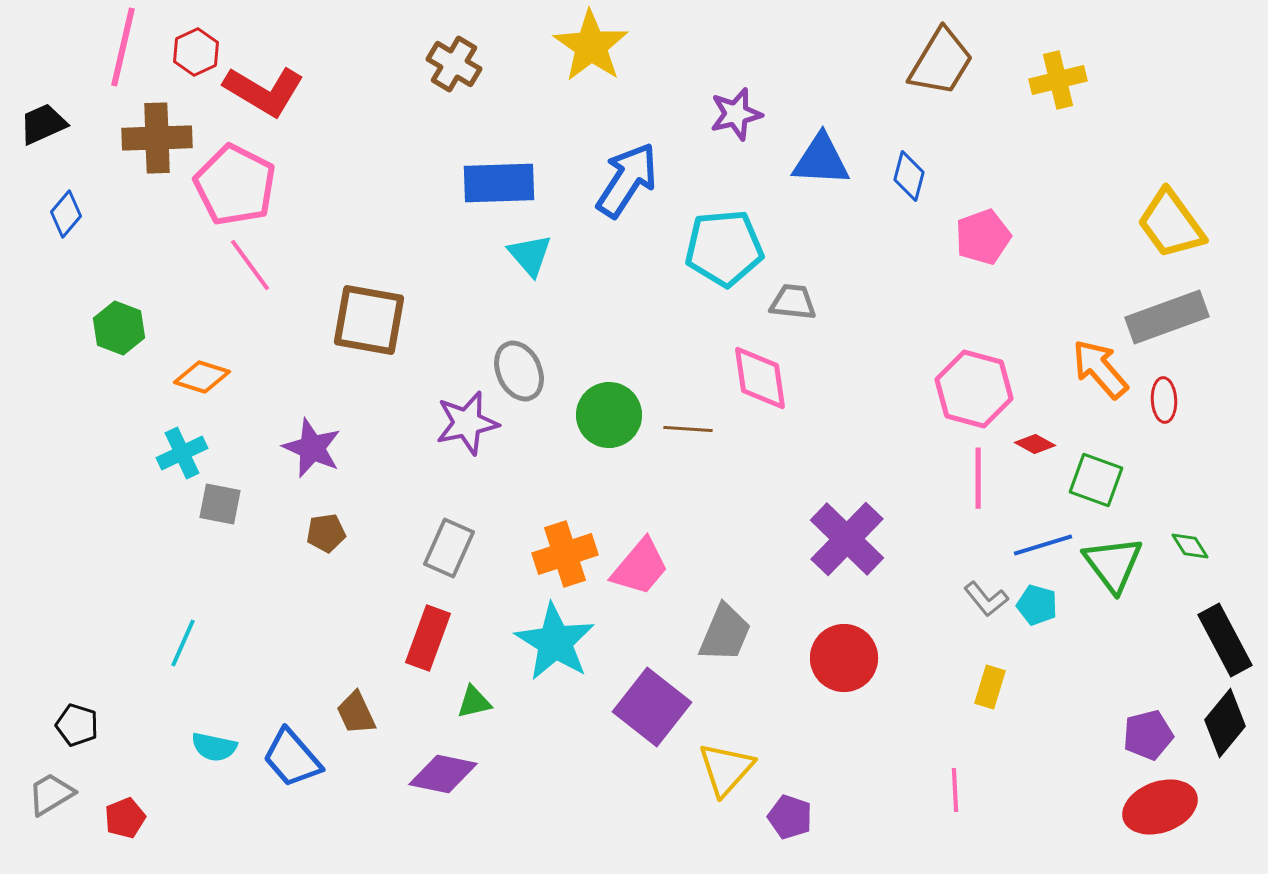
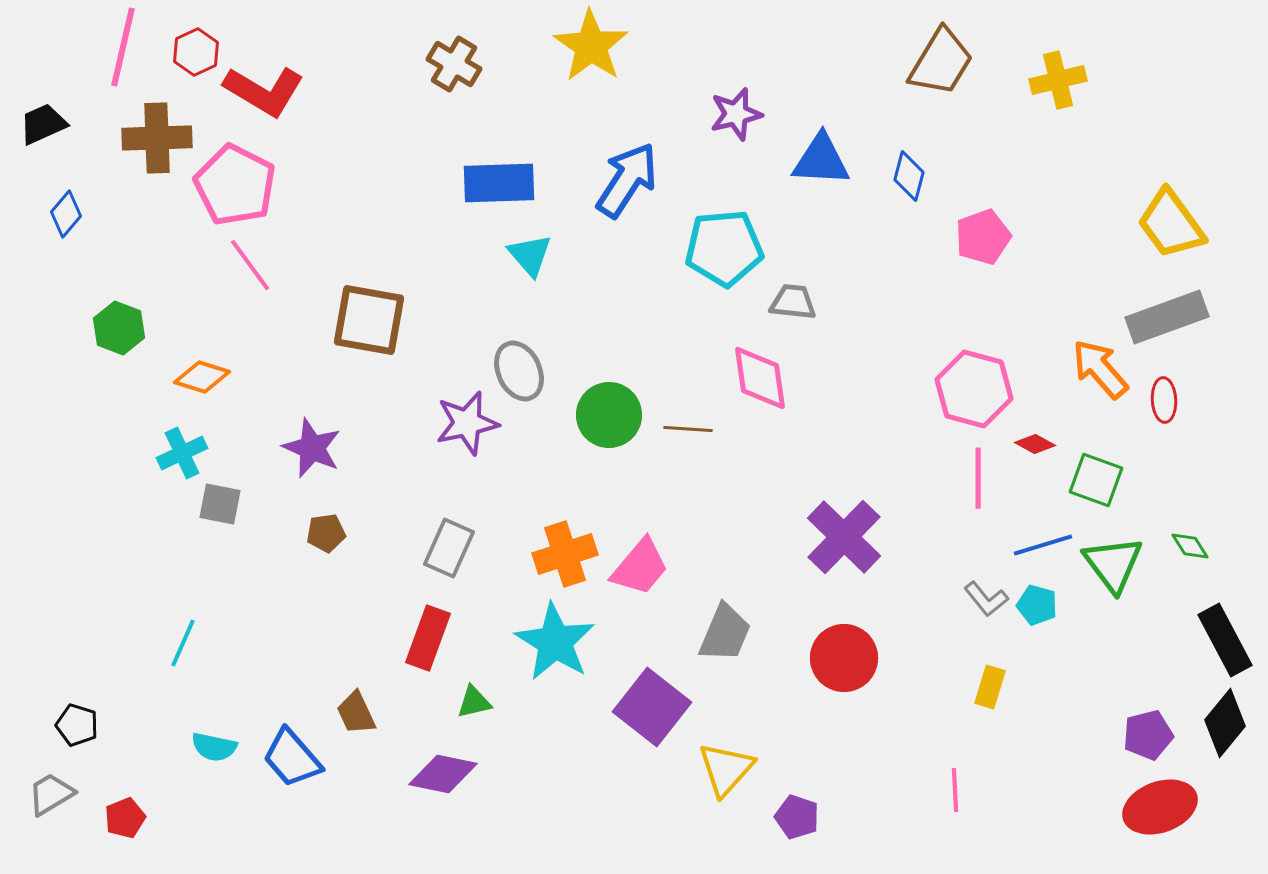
purple cross at (847, 539): moved 3 px left, 2 px up
purple pentagon at (790, 817): moved 7 px right
